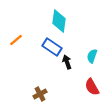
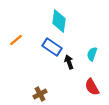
cyan semicircle: moved 2 px up
black arrow: moved 2 px right
